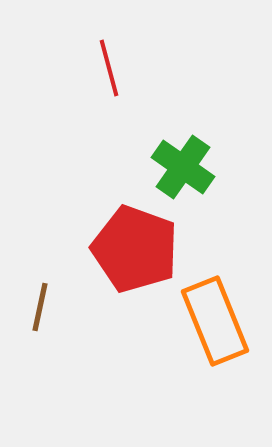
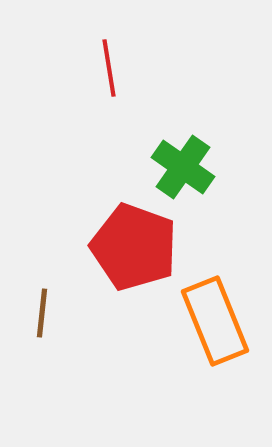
red line: rotated 6 degrees clockwise
red pentagon: moved 1 px left, 2 px up
brown line: moved 2 px right, 6 px down; rotated 6 degrees counterclockwise
